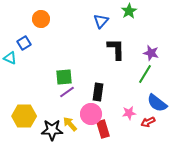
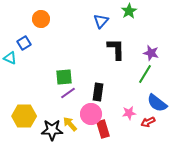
purple line: moved 1 px right, 1 px down
